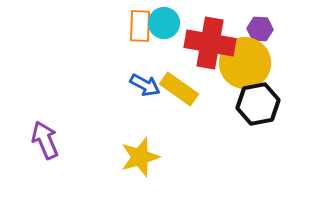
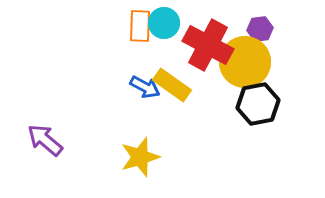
purple hexagon: rotated 10 degrees counterclockwise
red cross: moved 2 px left, 2 px down; rotated 18 degrees clockwise
yellow circle: moved 1 px up
blue arrow: moved 2 px down
yellow rectangle: moved 7 px left, 4 px up
purple arrow: rotated 27 degrees counterclockwise
